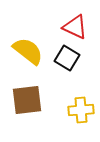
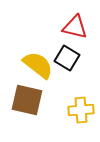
red triangle: rotated 12 degrees counterclockwise
yellow semicircle: moved 10 px right, 14 px down
brown square: rotated 20 degrees clockwise
